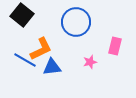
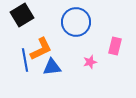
black square: rotated 20 degrees clockwise
blue line: rotated 50 degrees clockwise
